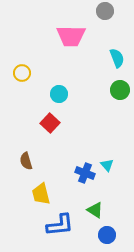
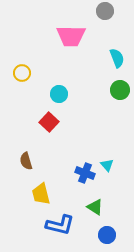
red square: moved 1 px left, 1 px up
green triangle: moved 3 px up
blue L-shape: rotated 20 degrees clockwise
